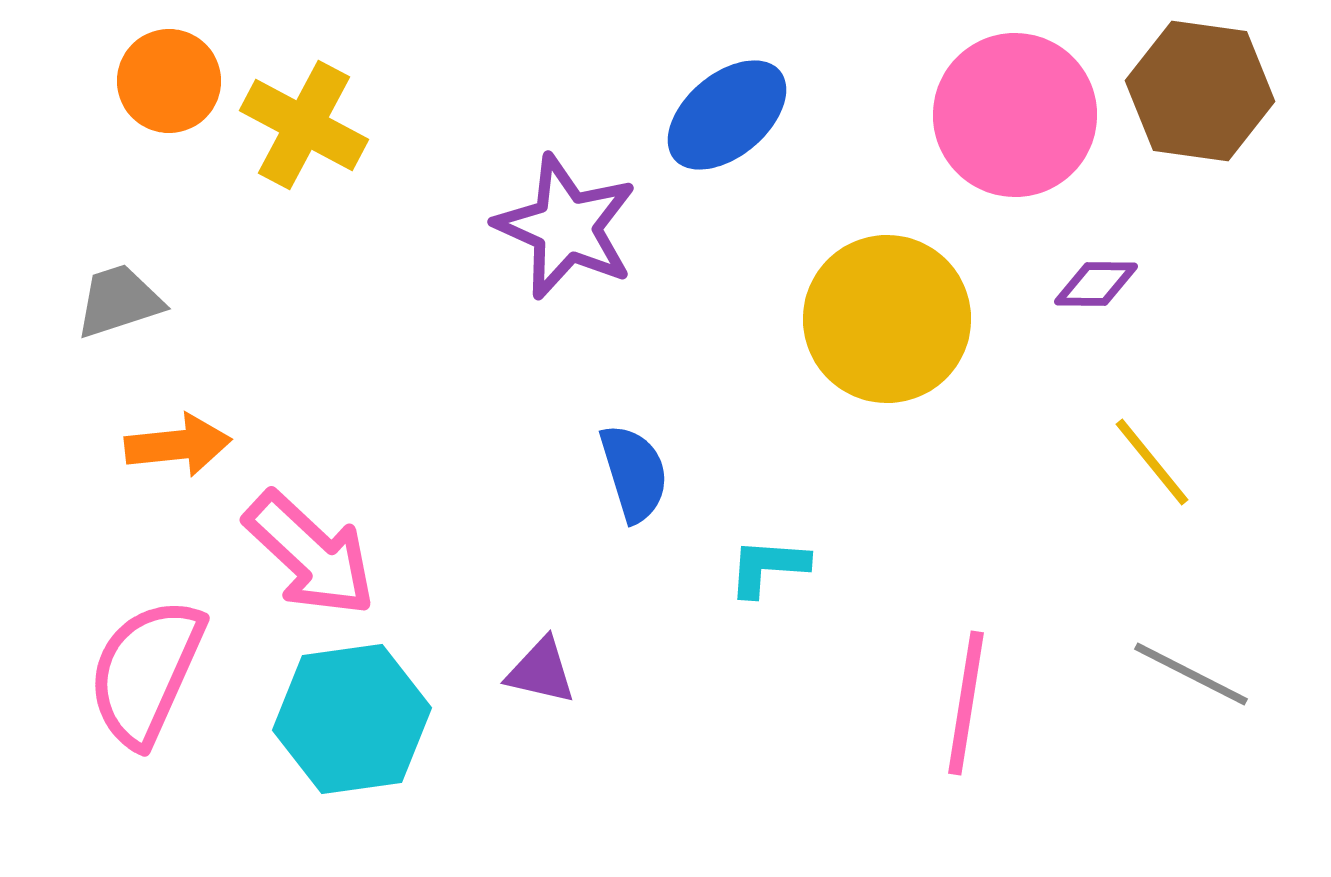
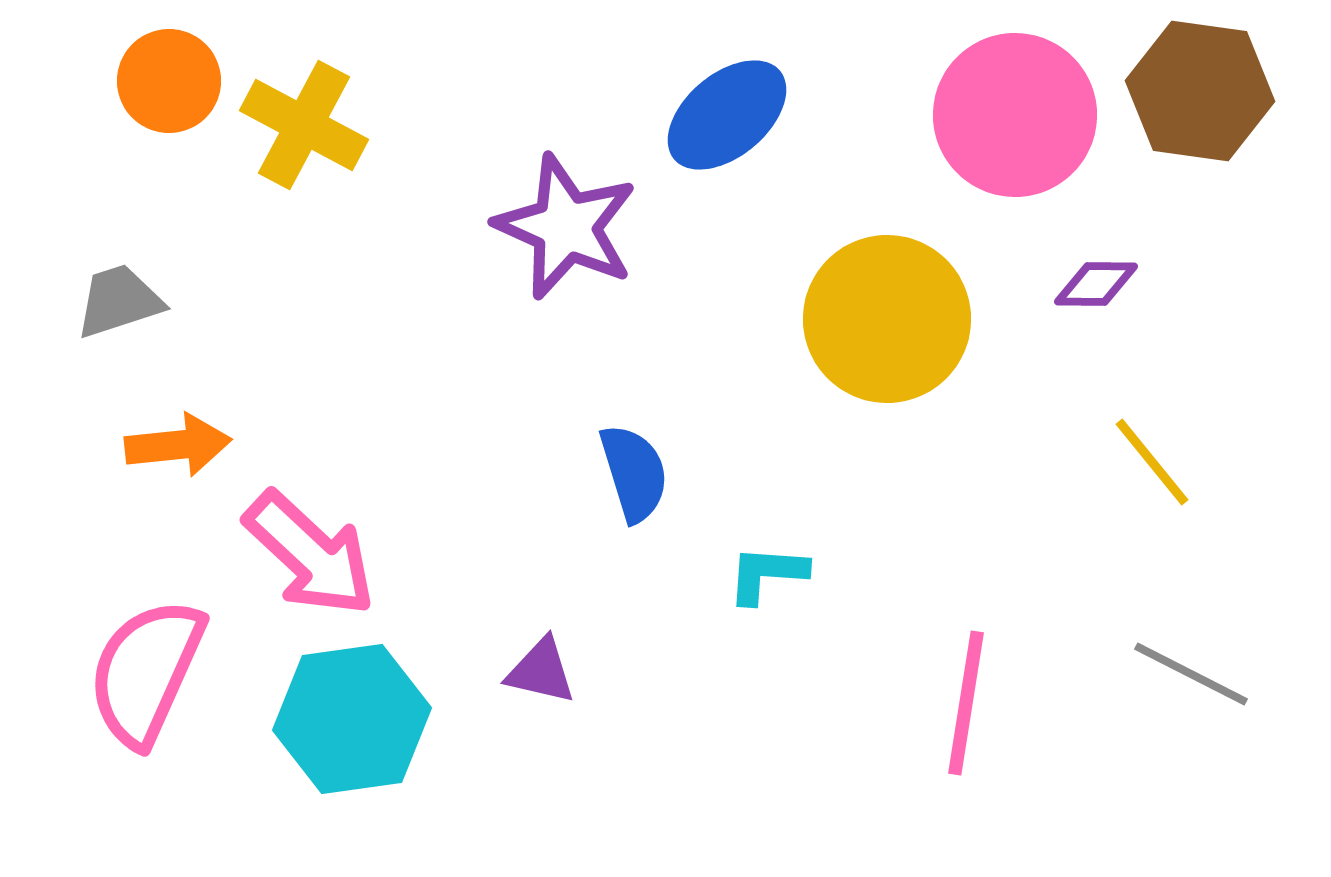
cyan L-shape: moved 1 px left, 7 px down
